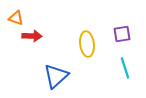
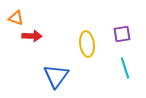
blue triangle: rotated 12 degrees counterclockwise
